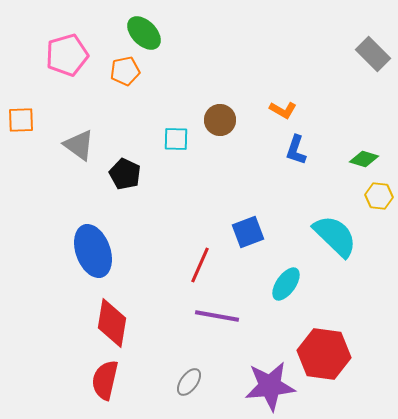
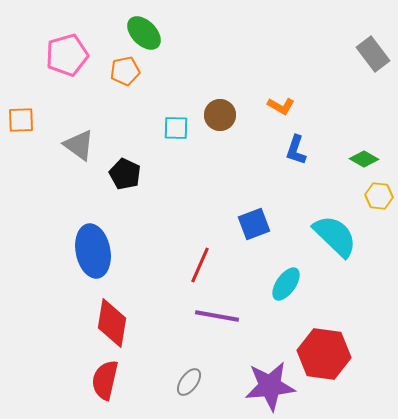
gray rectangle: rotated 8 degrees clockwise
orange L-shape: moved 2 px left, 4 px up
brown circle: moved 5 px up
cyan square: moved 11 px up
green diamond: rotated 12 degrees clockwise
blue square: moved 6 px right, 8 px up
blue ellipse: rotated 9 degrees clockwise
